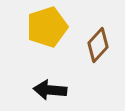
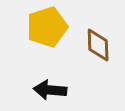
brown diamond: rotated 44 degrees counterclockwise
